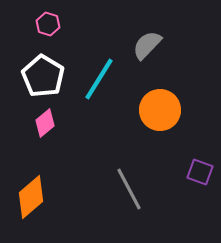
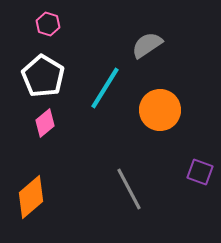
gray semicircle: rotated 12 degrees clockwise
cyan line: moved 6 px right, 9 px down
